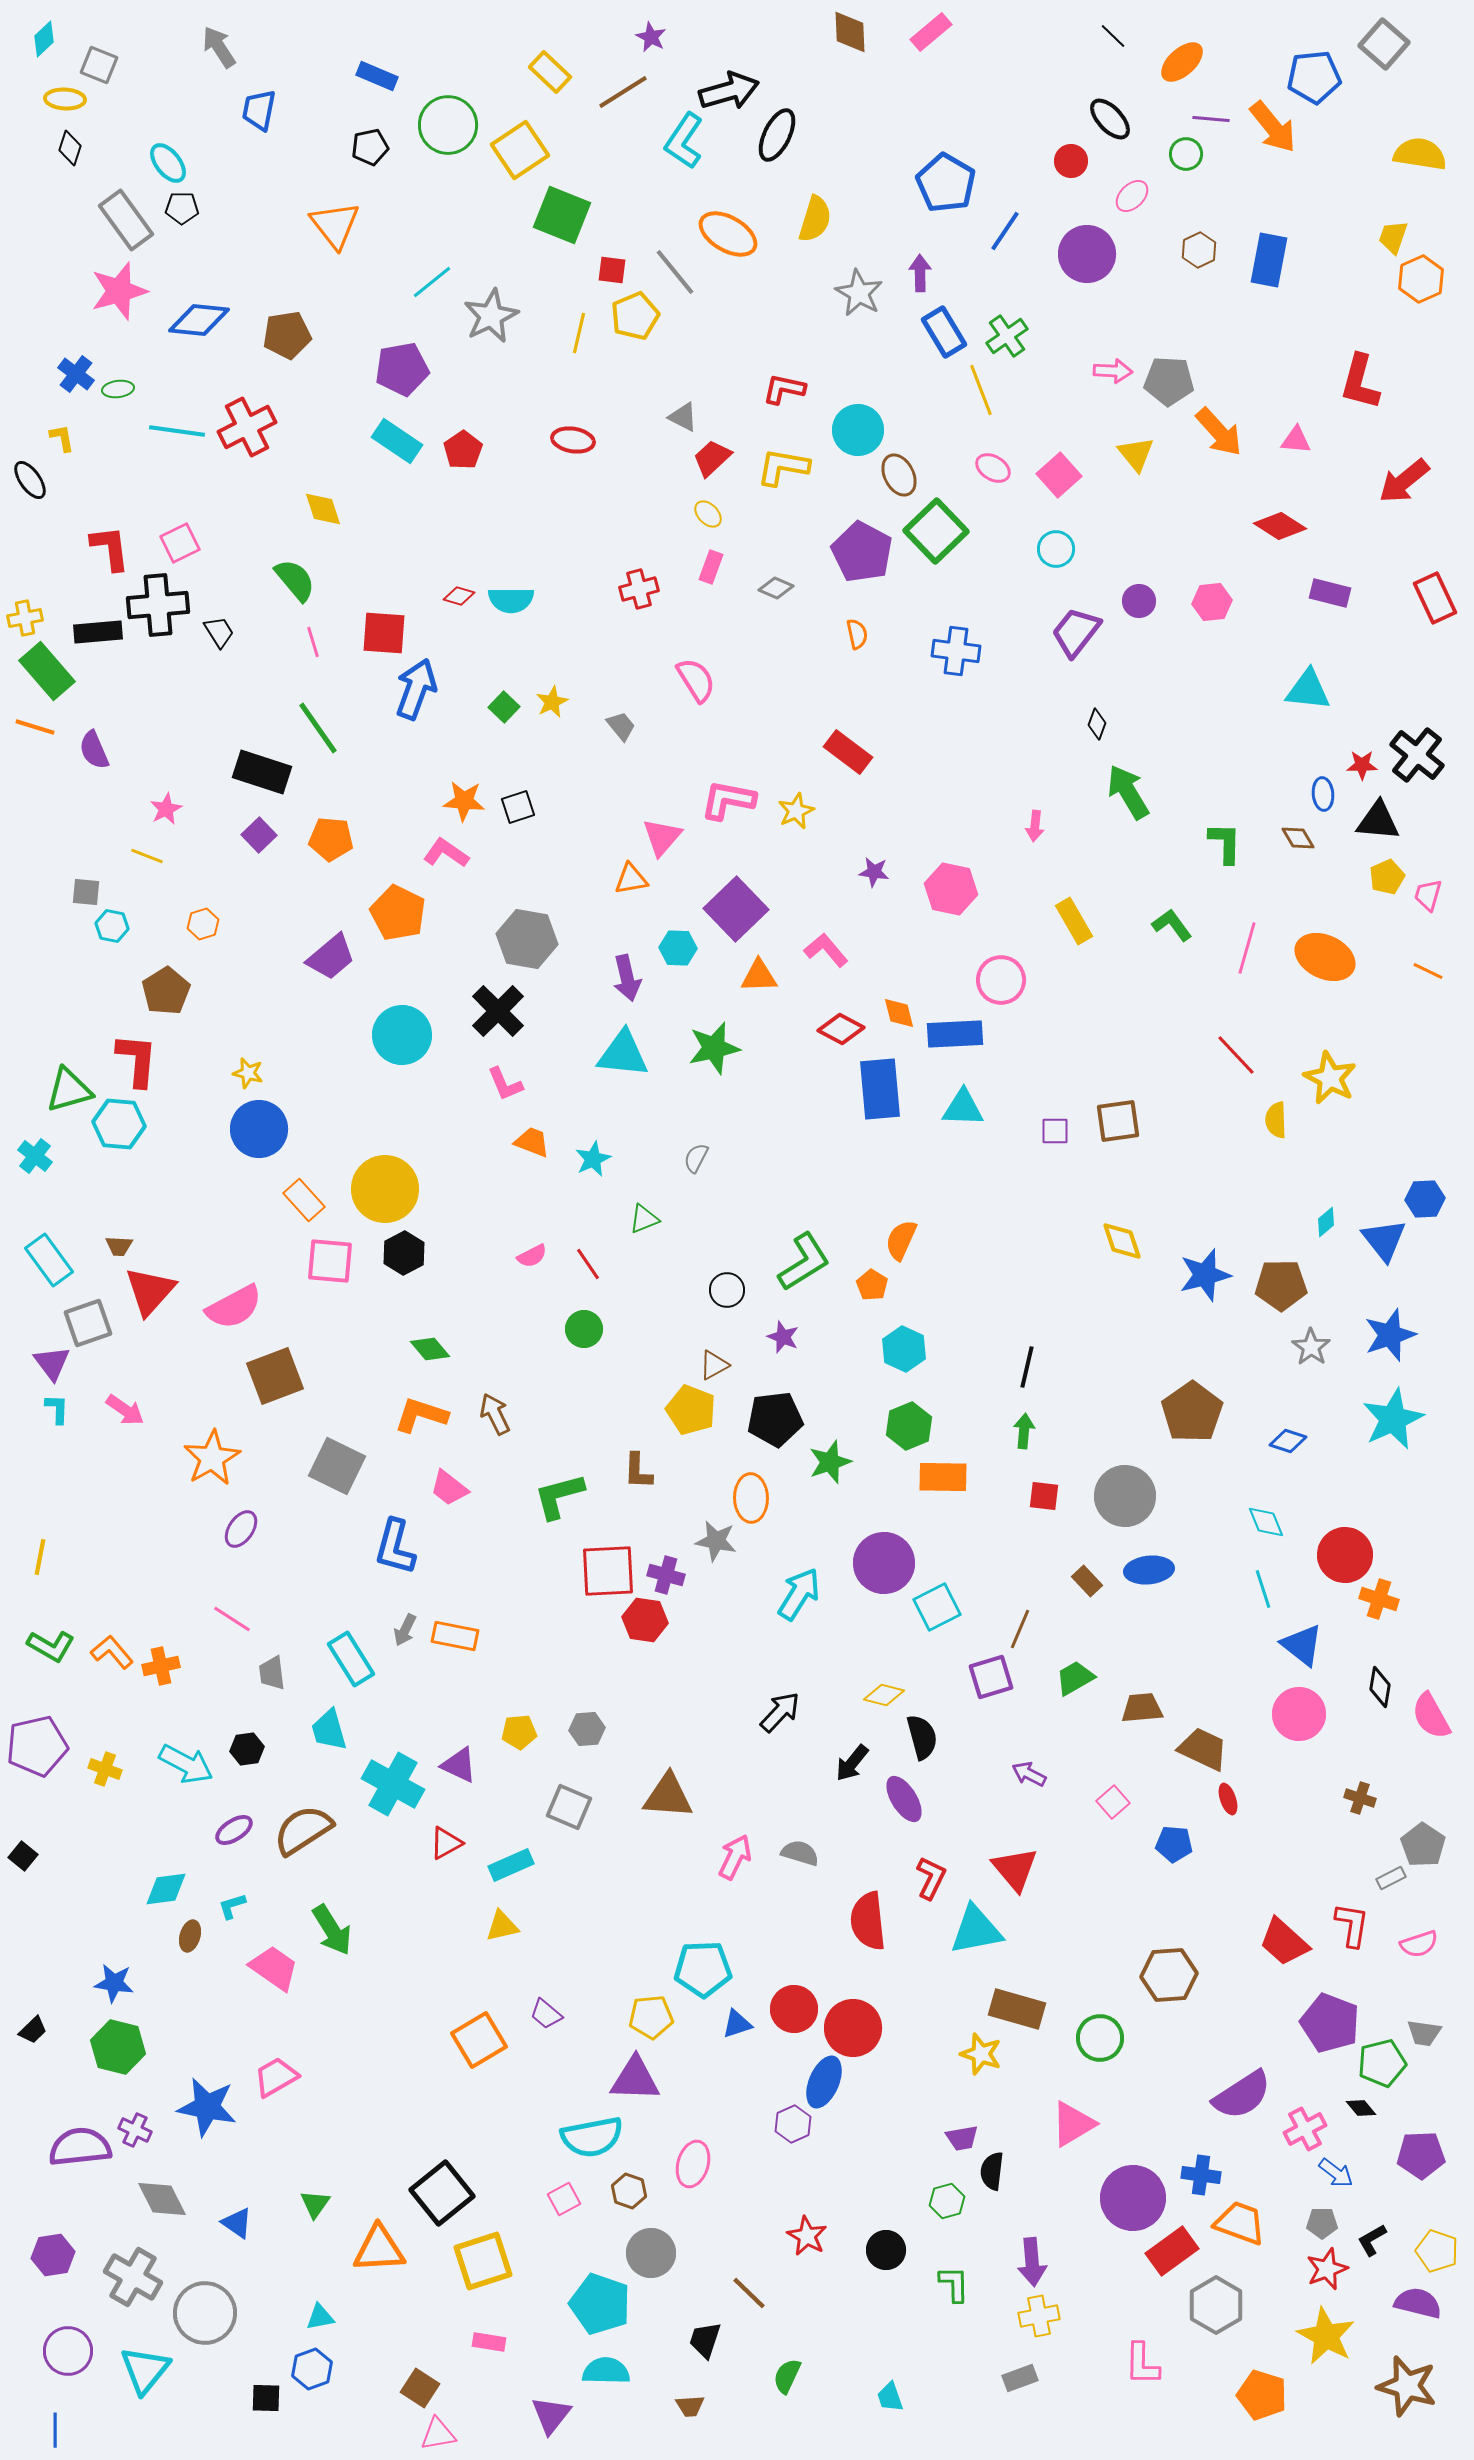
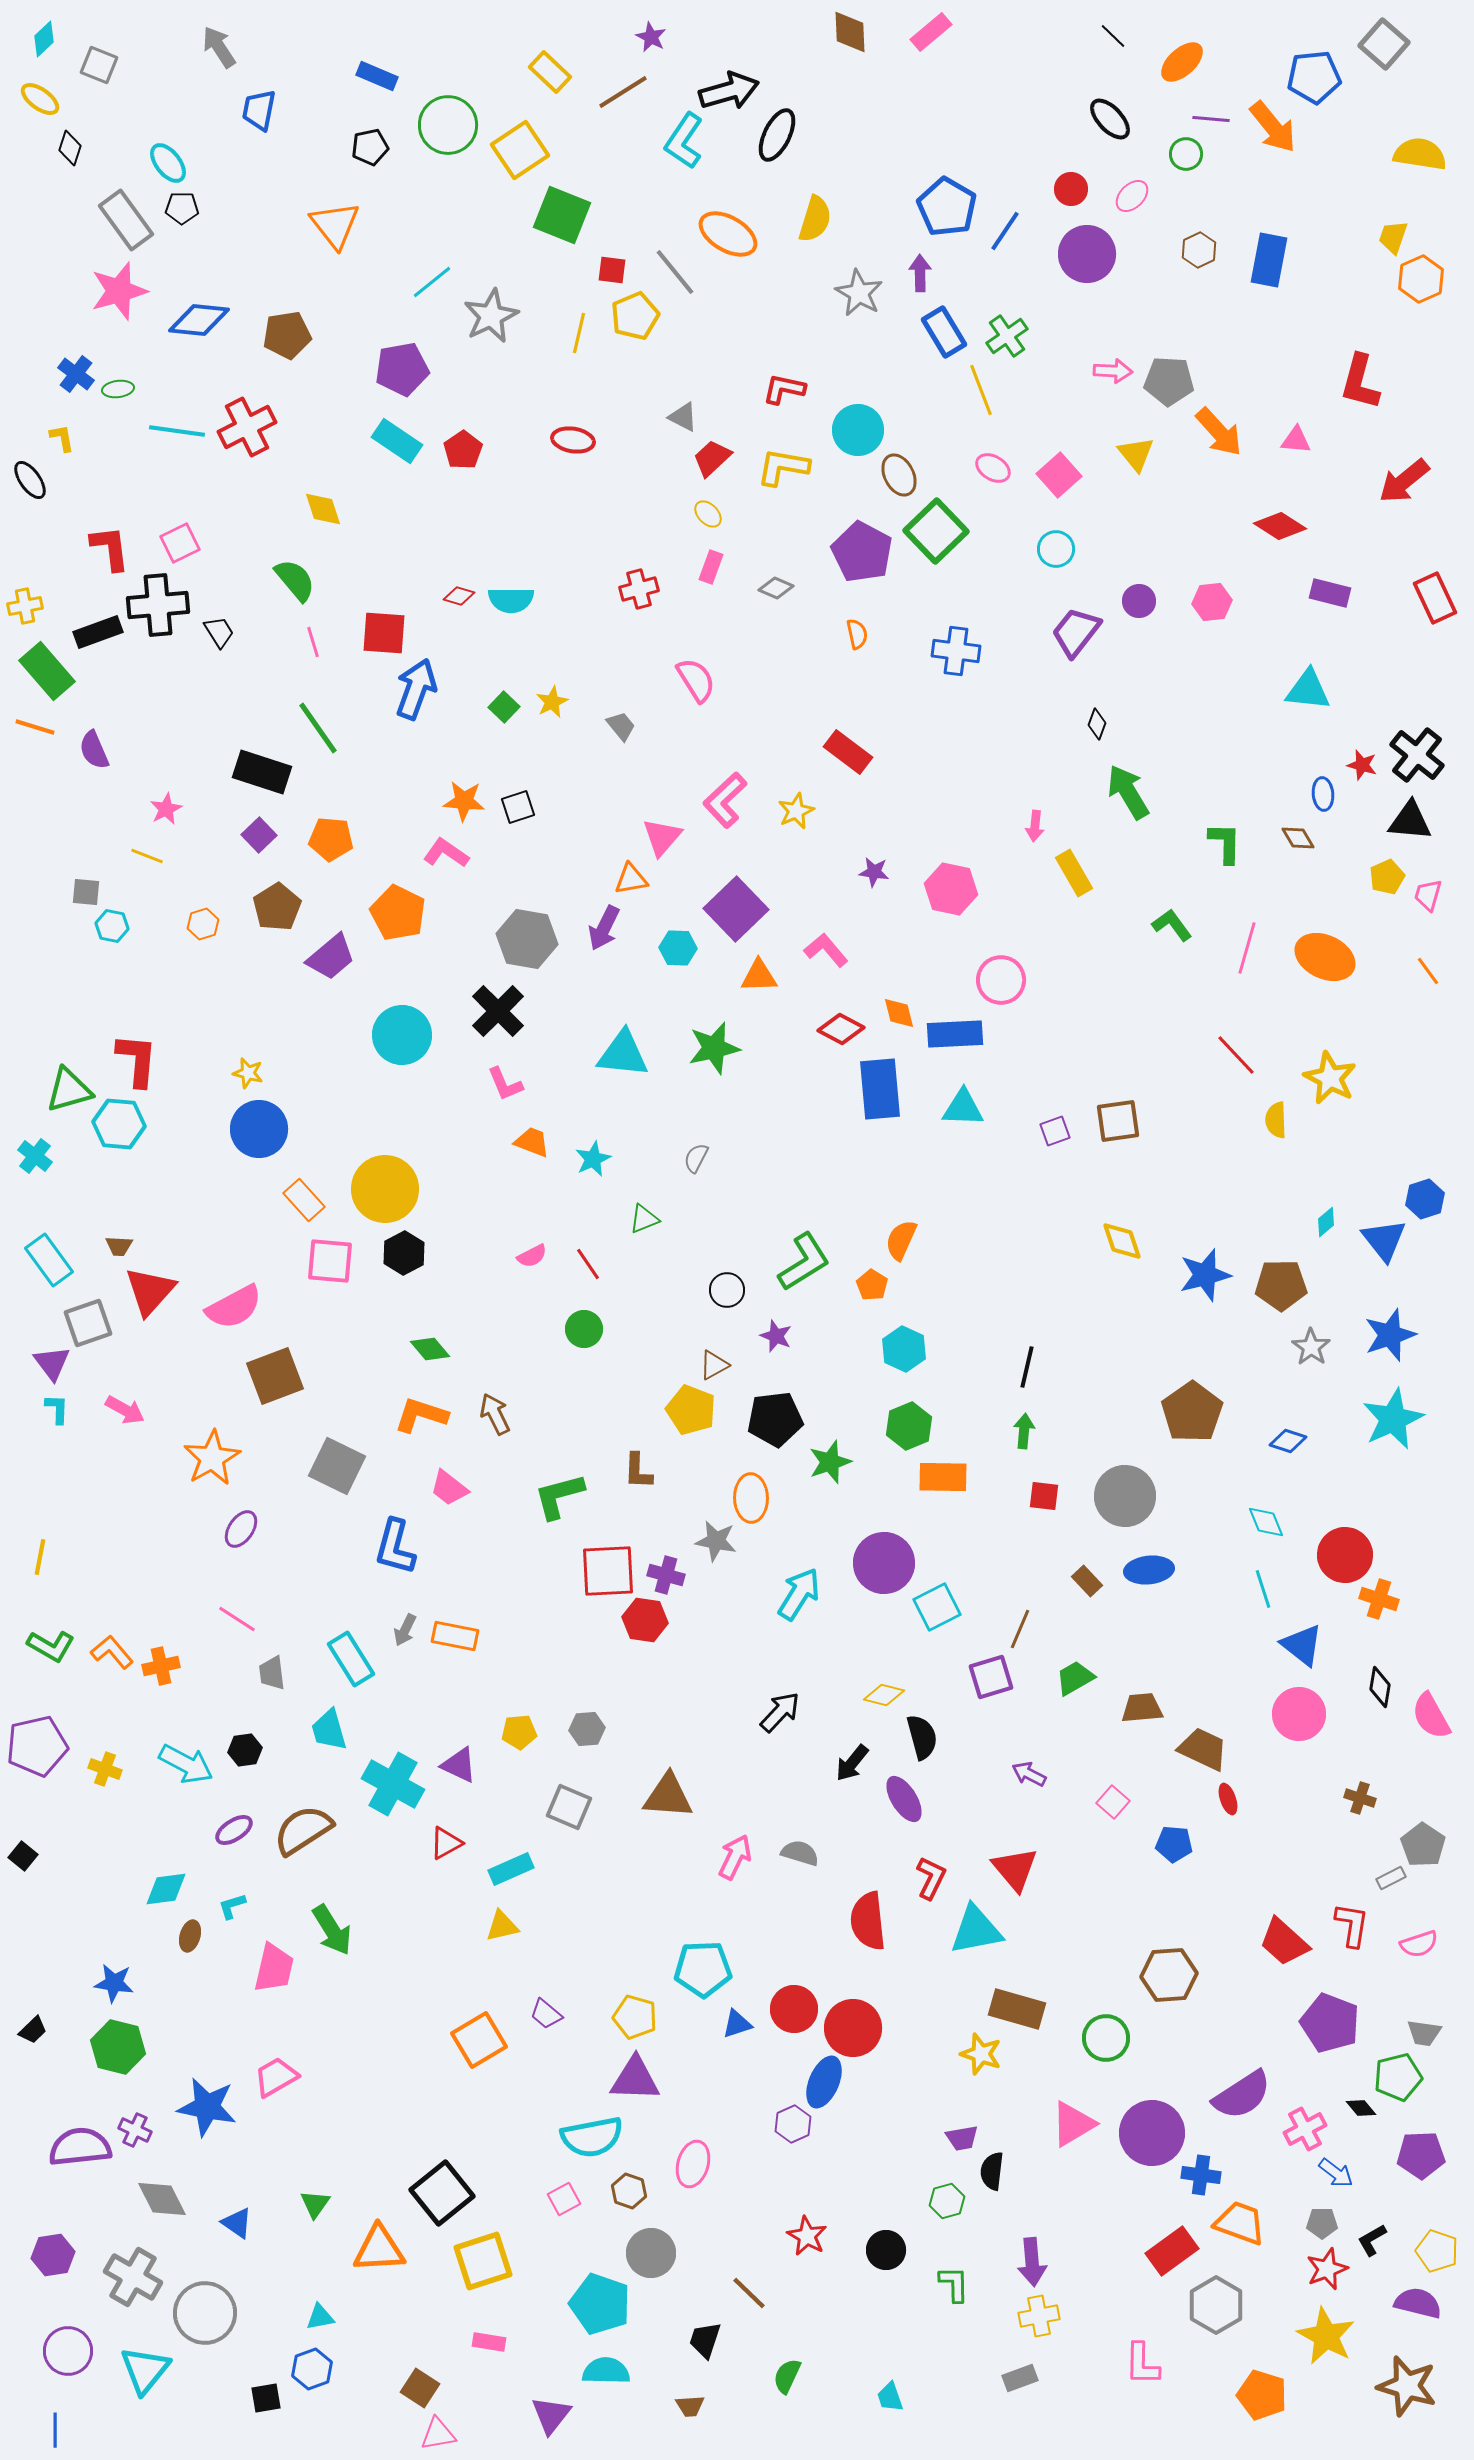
yellow ellipse at (65, 99): moved 25 px left; rotated 33 degrees clockwise
red circle at (1071, 161): moved 28 px down
blue pentagon at (946, 183): moved 1 px right, 24 px down
yellow cross at (25, 618): moved 12 px up
black rectangle at (98, 632): rotated 15 degrees counterclockwise
red star at (1362, 765): rotated 16 degrees clockwise
pink L-shape at (728, 800): moved 3 px left; rotated 54 degrees counterclockwise
black triangle at (1378, 821): moved 32 px right
yellow rectangle at (1074, 921): moved 48 px up
orange line at (1428, 971): rotated 28 degrees clockwise
purple arrow at (627, 978): moved 23 px left, 50 px up; rotated 39 degrees clockwise
brown pentagon at (166, 991): moved 111 px right, 84 px up
purple square at (1055, 1131): rotated 20 degrees counterclockwise
blue hexagon at (1425, 1199): rotated 15 degrees counterclockwise
purple star at (783, 1337): moved 7 px left, 1 px up
pink arrow at (125, 1410): rotated 6 degrees counterclockwise
pink line at (232, 1619): moved 5 px right
black hexagon at (247, 1749): moved 2 px left, 1 px down
pink square at (1113, 1802): rotated 8 degrees counterclockwise
cyan rectangle at (511, 1865): moved 4 px down
pink trapezoid at (274, 1968): rotated 68 degrees clockwise
yellow pentagon at (651, 2017): moved 16 px left; rotated 21 degrees clockwise
green circle at (1100, 2038): moved 6 px right
green pentagon at (1382, 2063): moved 16 px right, 14 px down
purple circle at (1133, 2198): moved 19 px right, 65 px up
black square at (266, 2398): rotated 12 degrees counterclockwise
